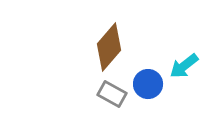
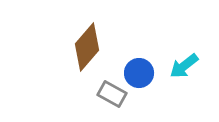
brown diamond: moved 22 px left
blue circle: moved 9 px left, 11 px up
